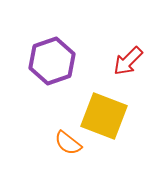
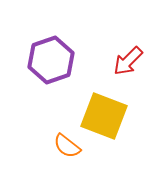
purple hexagon: moved 1 px left, 1 px up
orange semicircle: moved 1 px left, 3 px down
